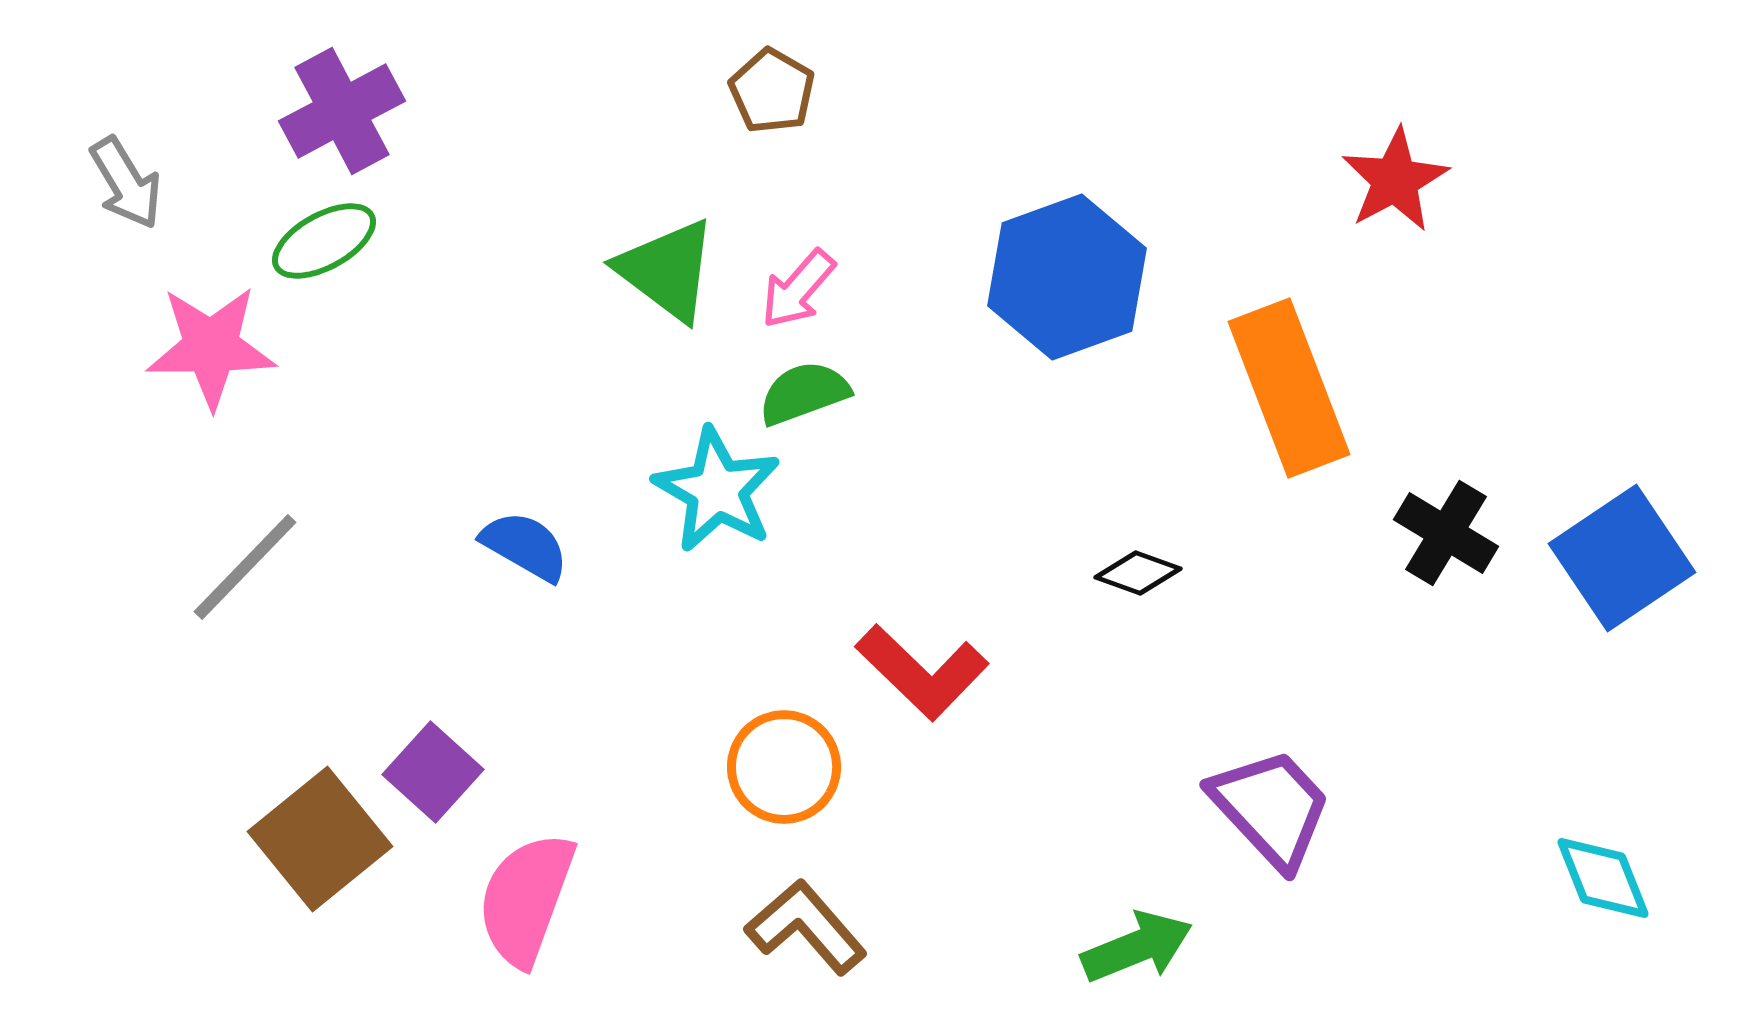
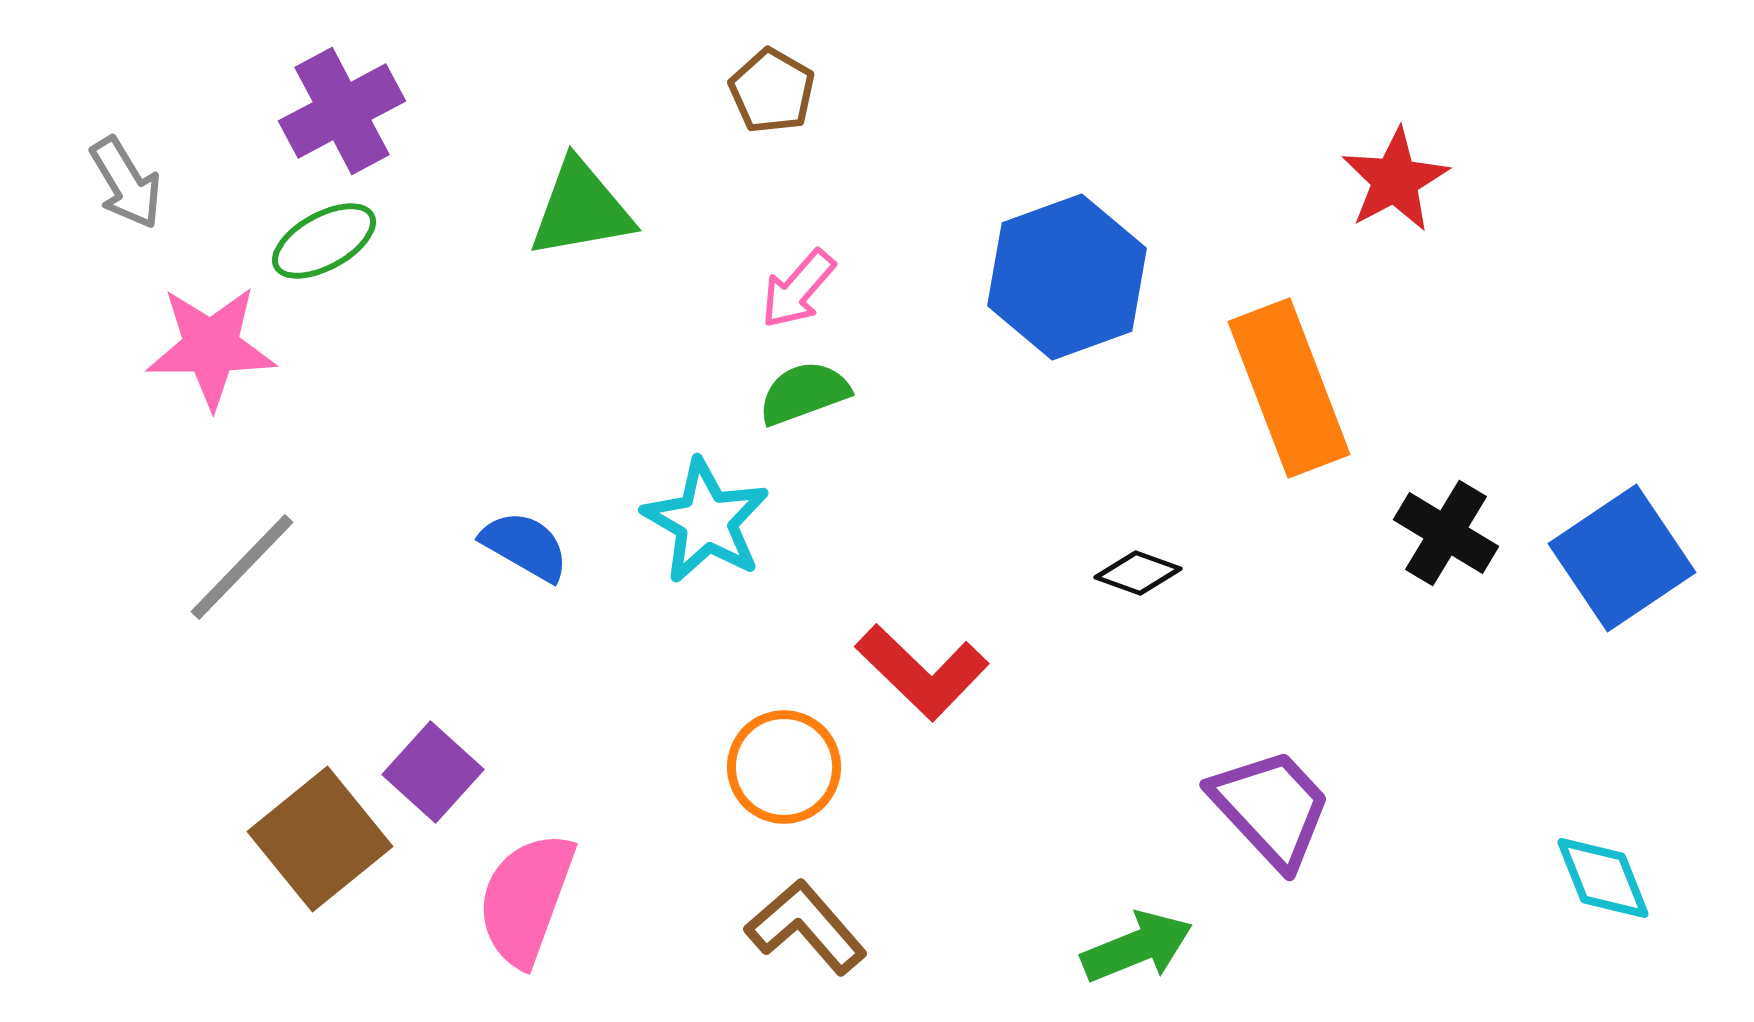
green triangle: moved 86 px left, 61 px up; rotated 47 degrees counterclockwise
cyan star: moved 11 px left, 31 px down
gray line: moved 3 px left
